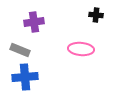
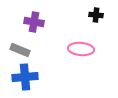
purple cross: rotated 18 degrees clockwise
